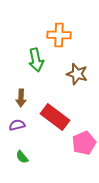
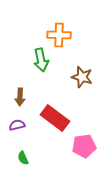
green arrow: moved 5 px right
brown star: moved 5 px right, 3 px down
brown arrow: moved 1 px left, 1 px up
red rectangle: moved 1 px down
pink pentagon: moved 3 px down; rotated 15 degrees clockwise
green semicircle: moved 1 px right, 1 px down; rotated 16 degrees clockwise
